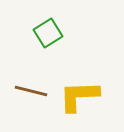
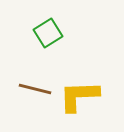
brown line: moved 4 px right, 2 px up
